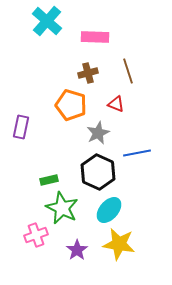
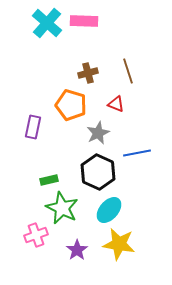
cyan cross: moved 2 px down
pink rectangle: moved 11 px left, 16 px up
purple rectangle: moved 12 px right
